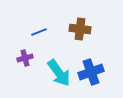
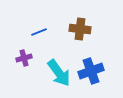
purple cross: moved 1 px left
blue cross: moved 1 px up
